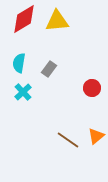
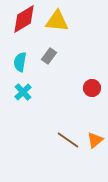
yellow triangle: rotated 10 degrees clockwise
cyan semicircle: moved 1 px right, 1 px up
gray rectangle: moved 13 px up
orange triangle: moved 1 px left, 4 px down
